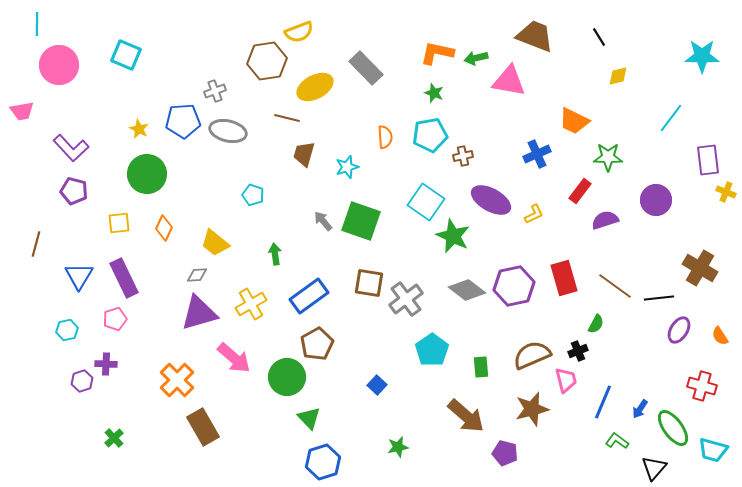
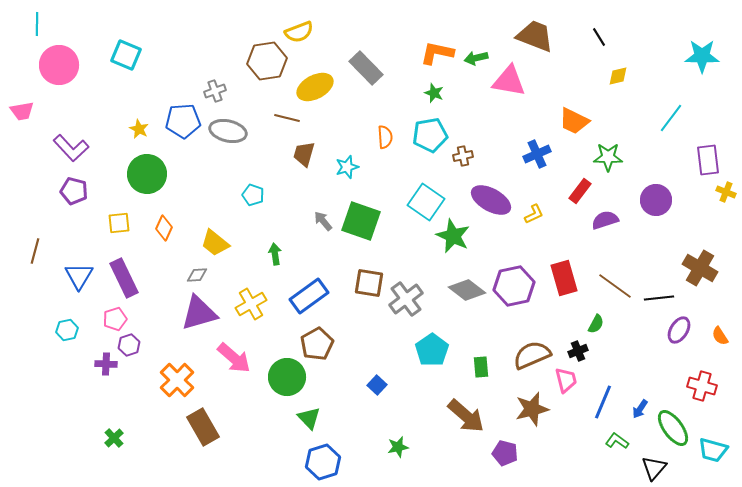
brown line at (36, 244): moved 1 px left, 7 px down
purple hexagon at (82, 381): moved 47 px right, 36 px up
